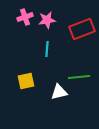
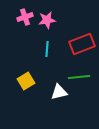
red rectangle: moved 15 px down
yellow square: rotated 18 degrees counterclockwise
